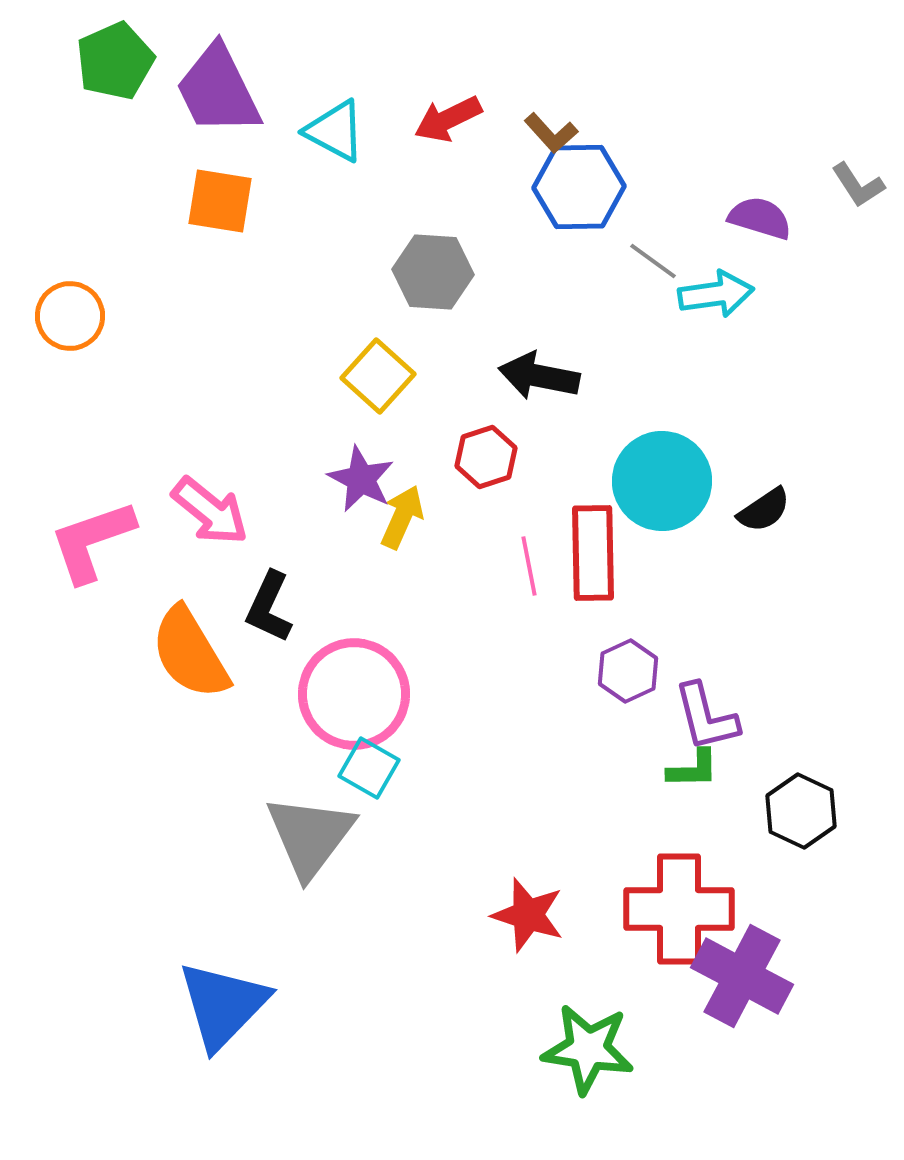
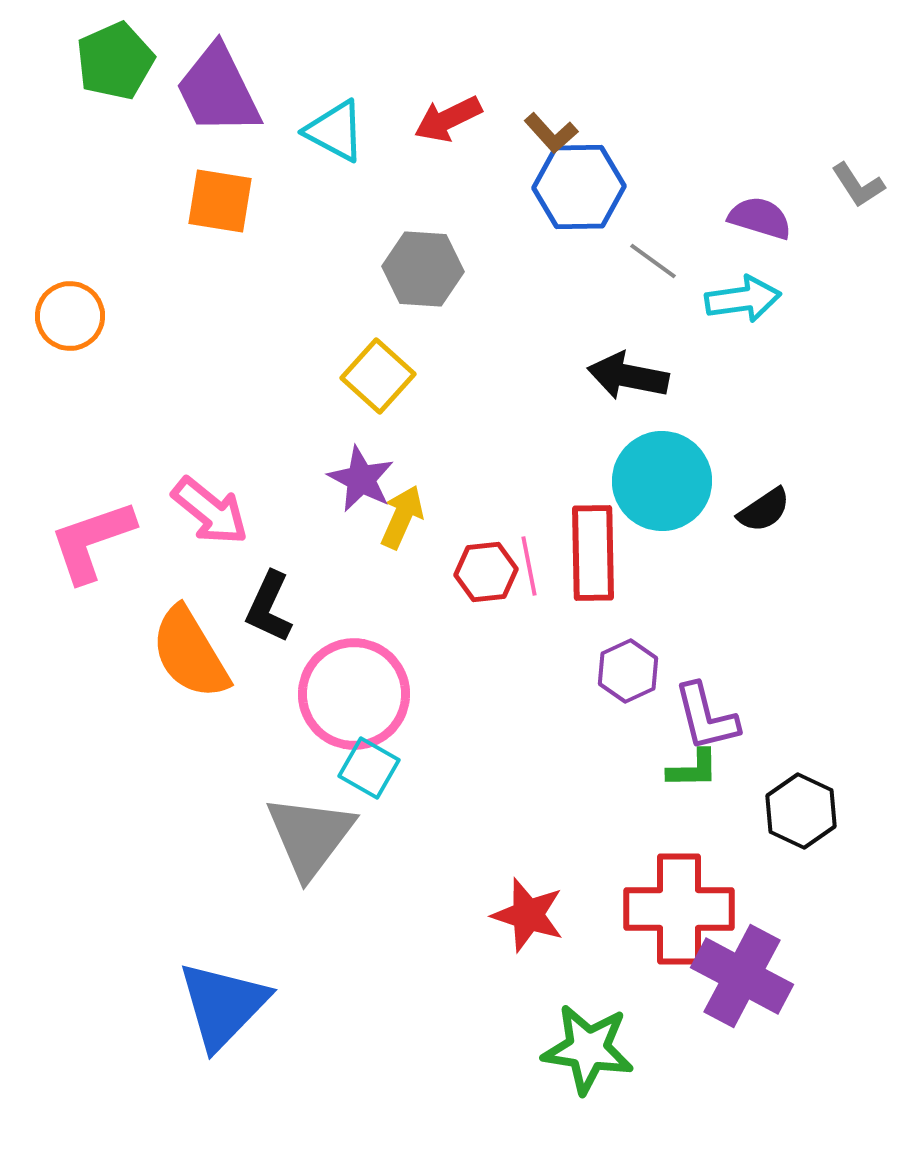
gray hexagon: moved 10 px left, 3 px up
cyan arrow: moved 27 px right, 5 px down
black arrow: moved 89 px right
red hexagon: moved 115 px down; rotated 12 degrees clockwise
